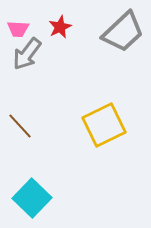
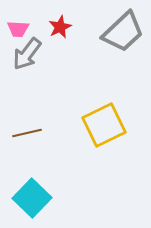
brown line: moved 7 px right, 7 px down; rotated 60 degrees counterclockwise
